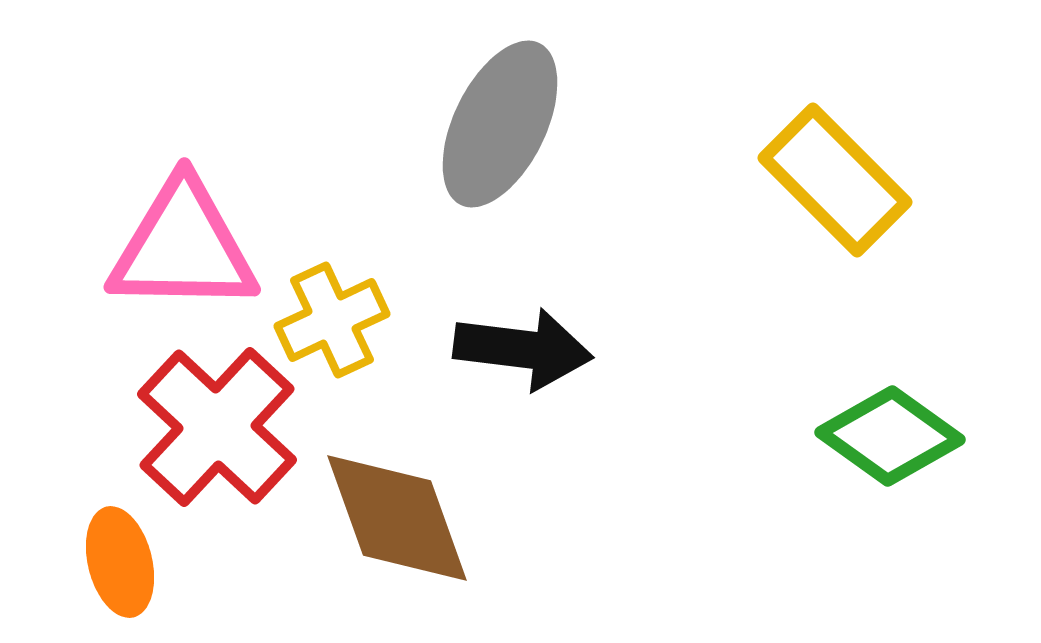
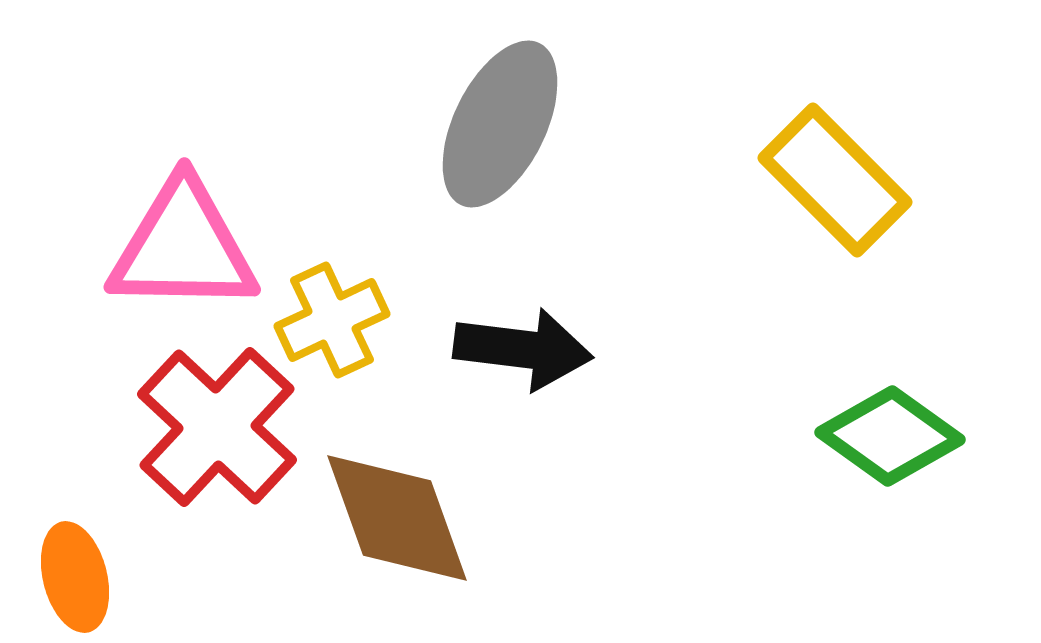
orange ellipse: moved 45 px left, 15 px down
